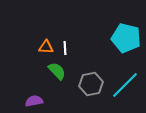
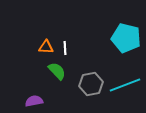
cyan line: rotated 24 degrees clockwise
